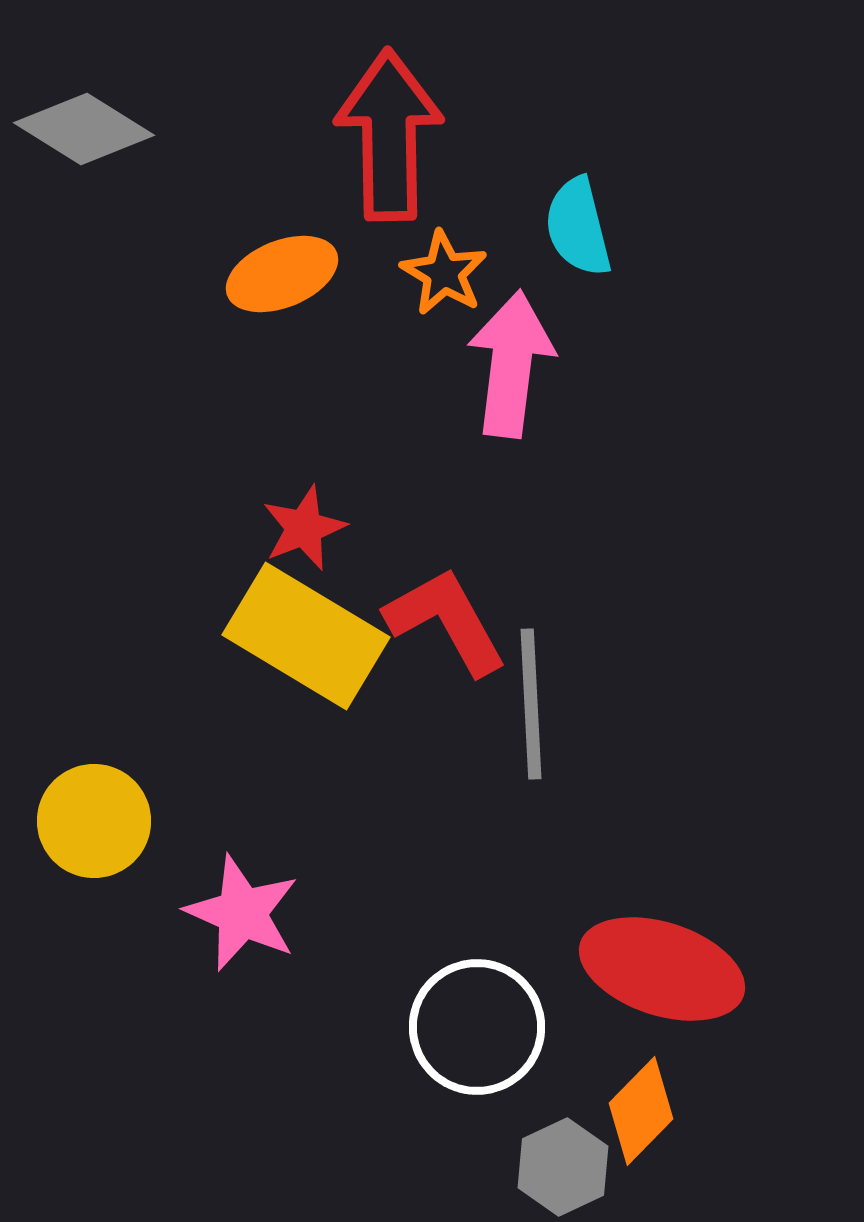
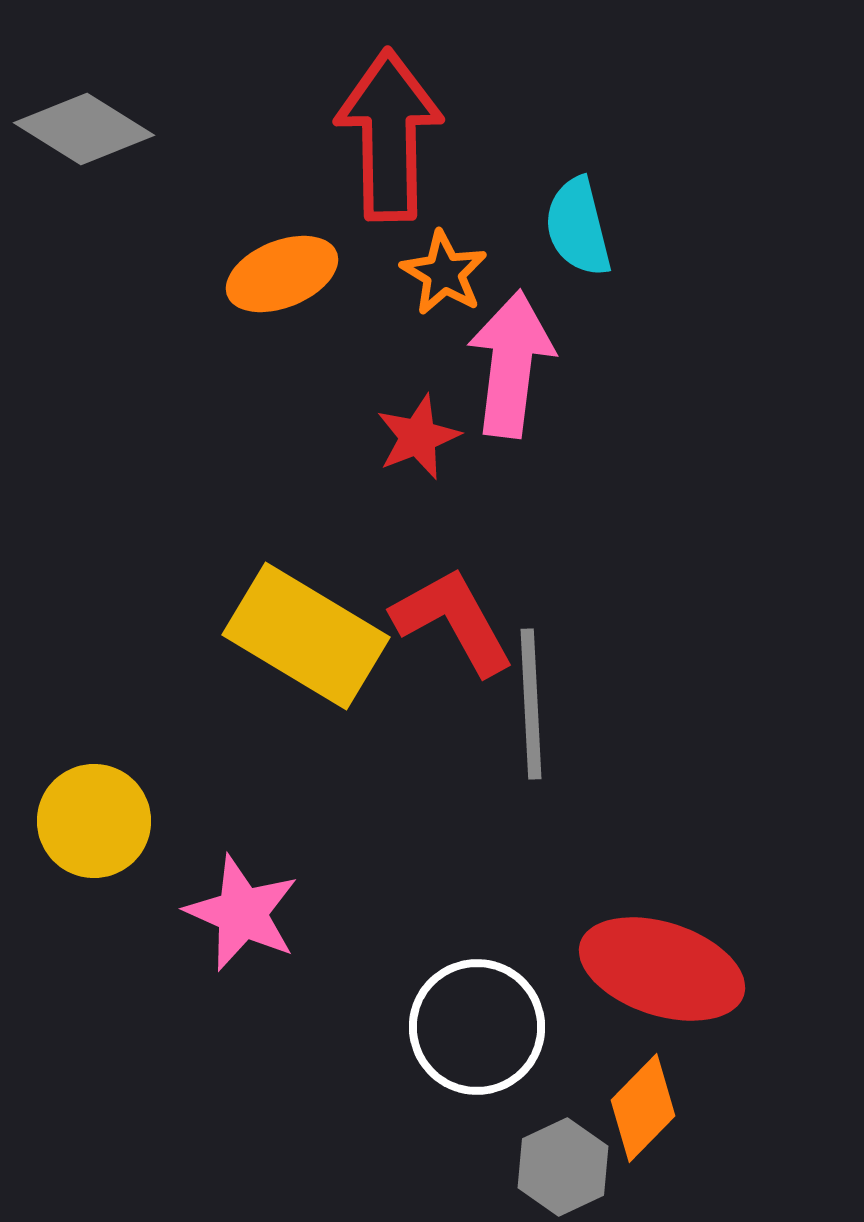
red star: moved 114 px right, 91 px up
red L-shape: moved 7 px right
orange diamond: moved 2 px right, 3 px up
